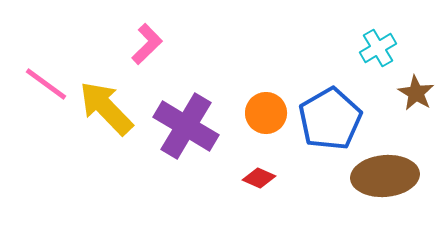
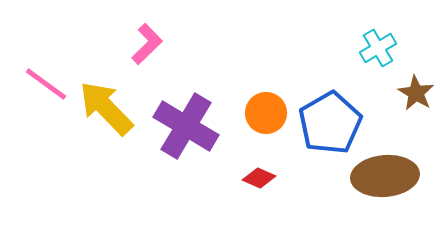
blue pentagon: moved 4 px down
